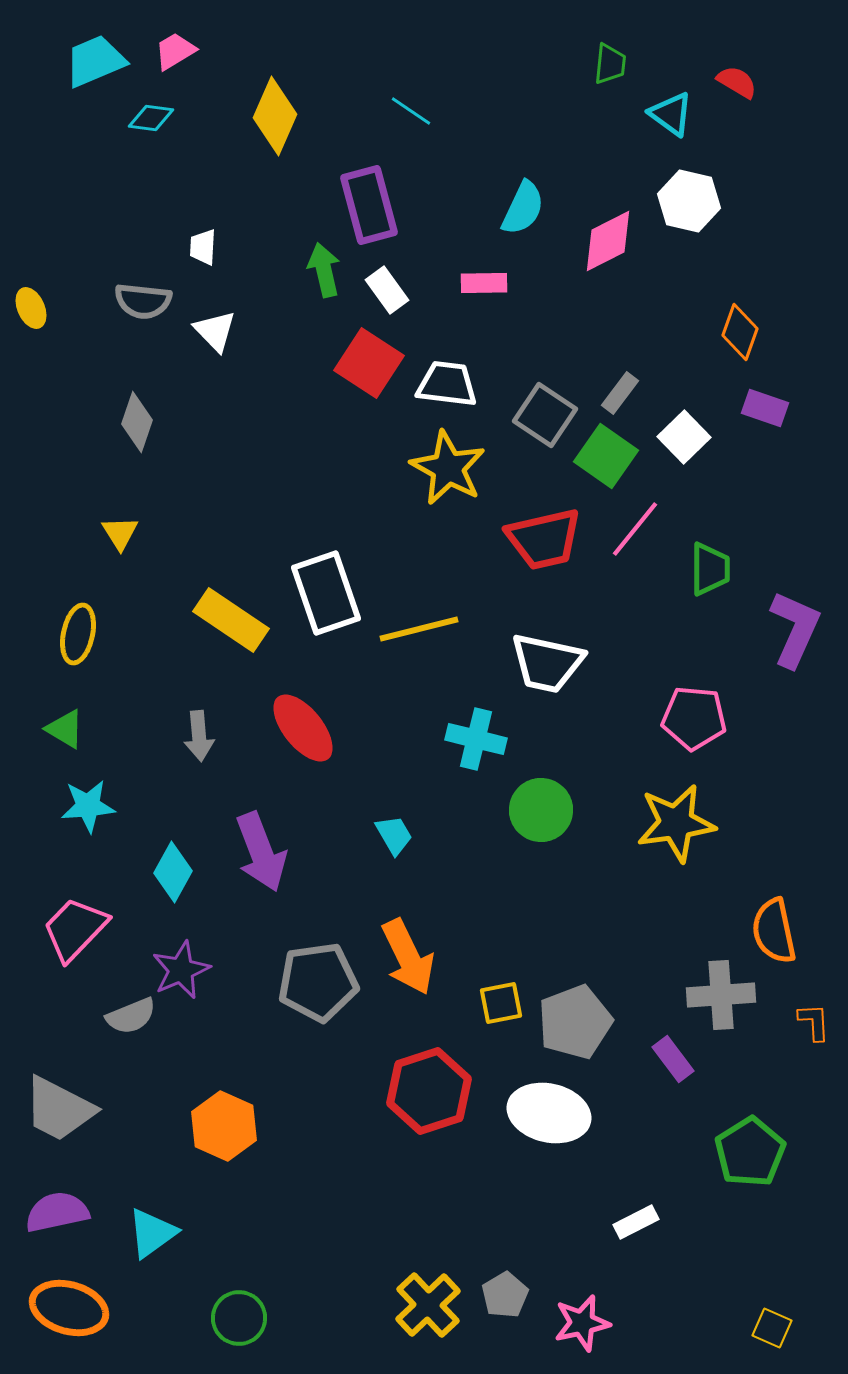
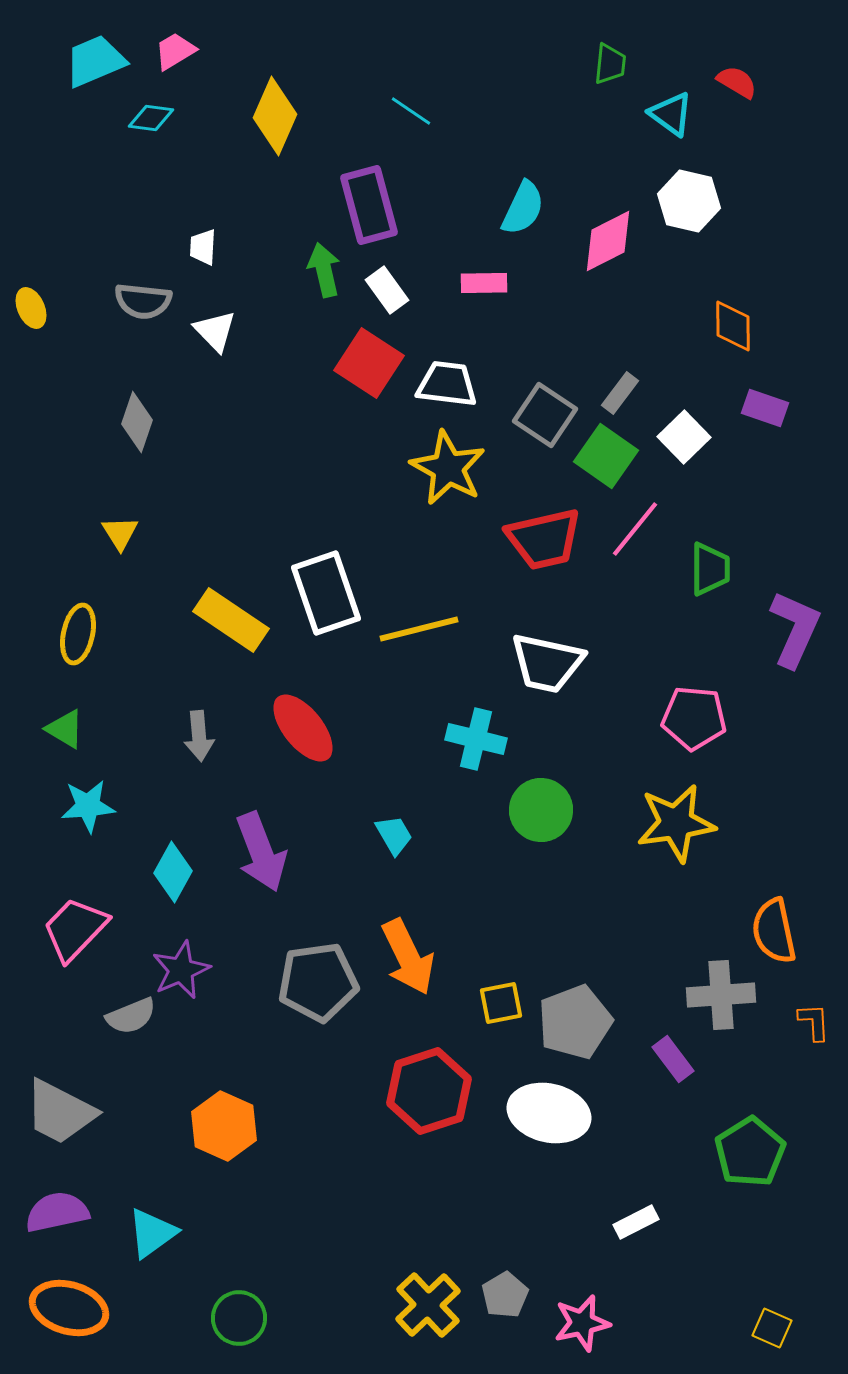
orange diamond at (740, 332): moved 7 px left, 6 px up; rotated 20 degrees counterclockwise
gray trapezoid at (59, 1109): moved 1 px right, 3 px down
